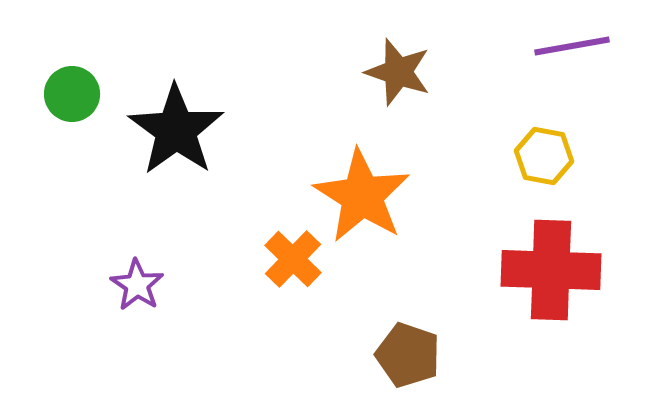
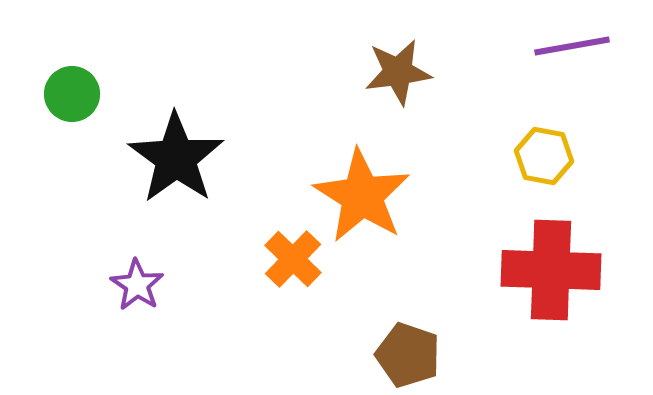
brown star: rotated 26 degrees counterclockwise
black star: moved 28 px down
